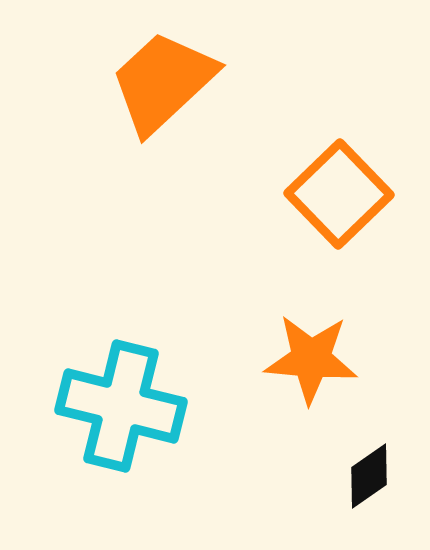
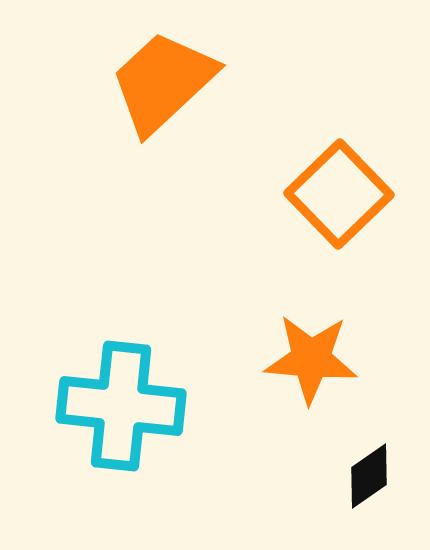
cyan cross: rotated 8 degrees counterclockwise
